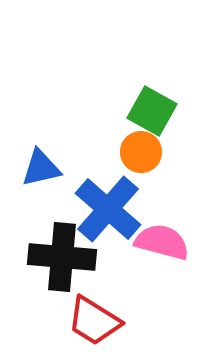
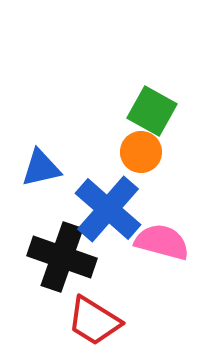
black cross: rotated 14 degrees clockwise
